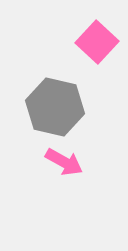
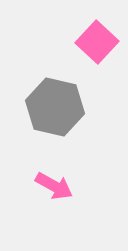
pink arrow: moved 10 px left, 24 px down
